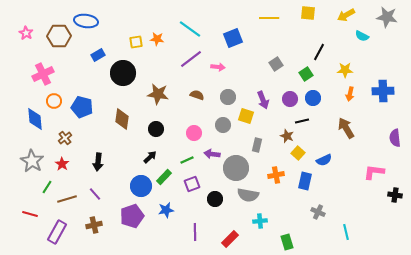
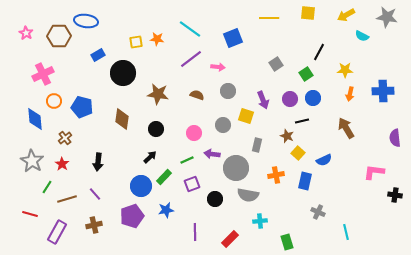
gray circle at (228, 97): moved 6 px up
